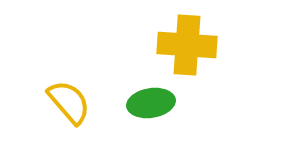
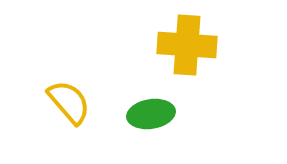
green ellipse: moved 11 px down
